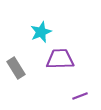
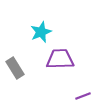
gray rectangle: moved 1 px left
purple line: moved 3 px right
